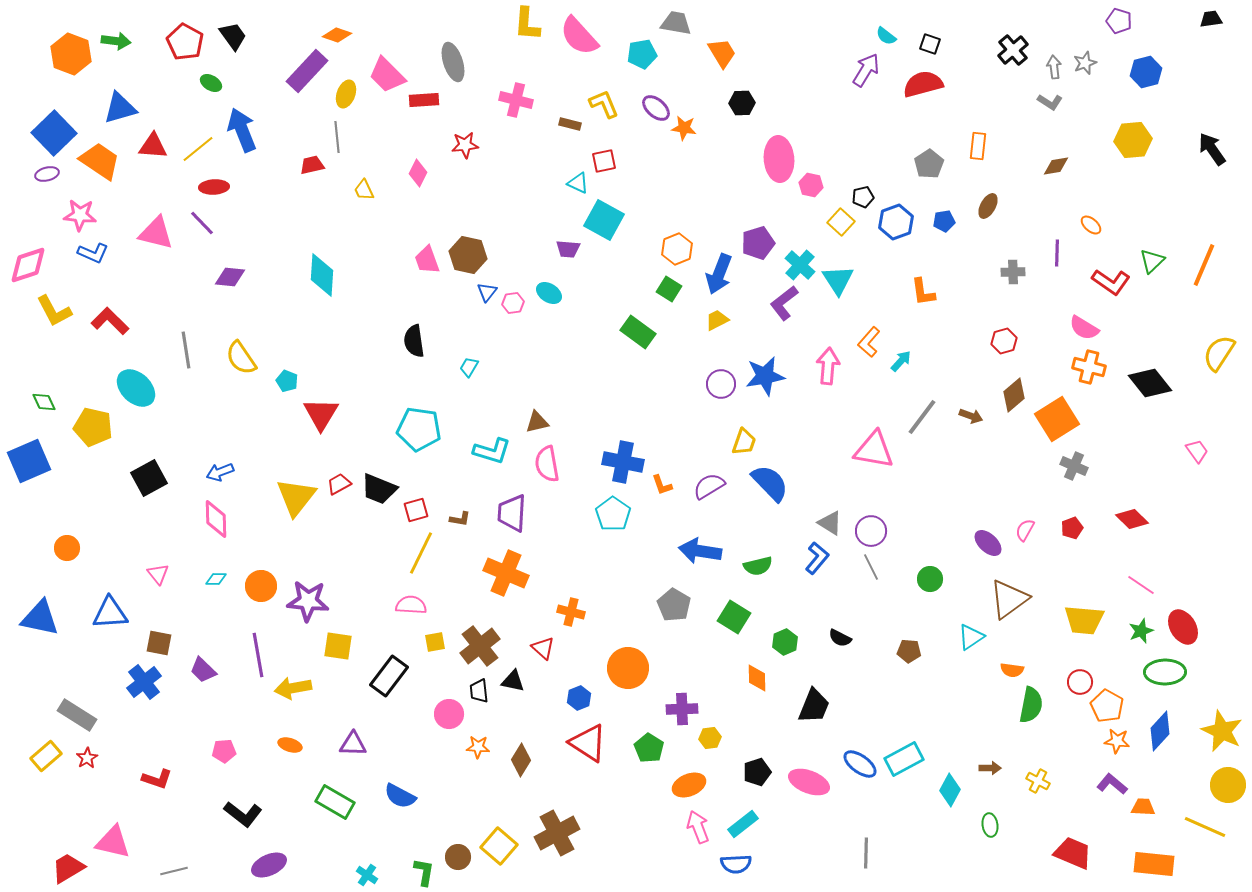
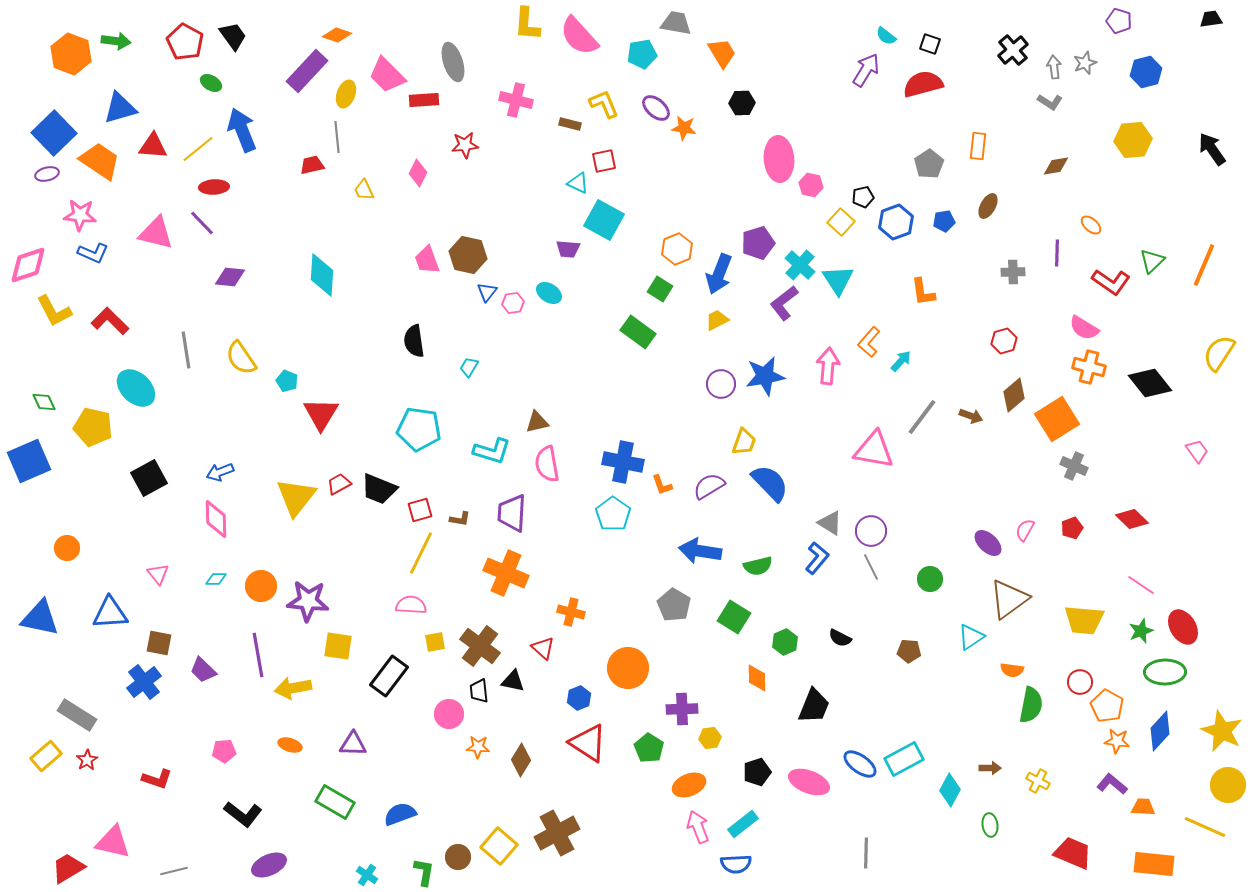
green square at (669, 289): moved 9 px left
red square at (416, 510): moved 4 px right
brown cross at (480, 646): rotated 15 degrees counterclockwise
red star at (87, 758): moved 2 px down
blue semicircle at (400, 796): moved 18 px down; rotated 132 degrees clockwise
